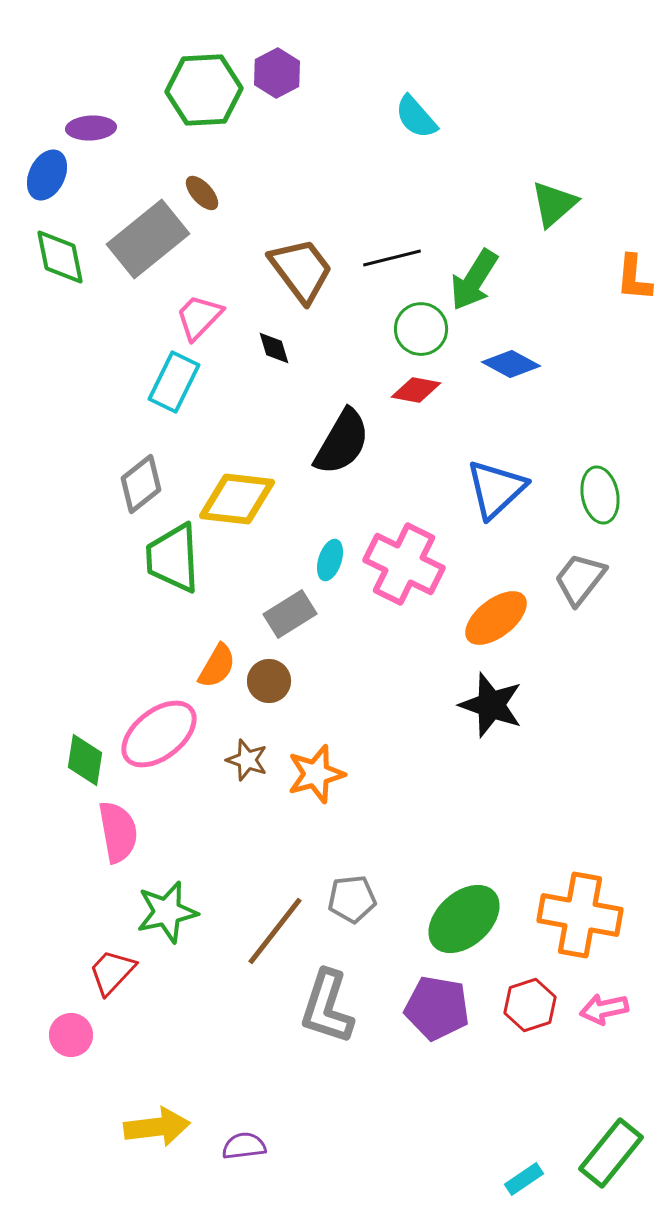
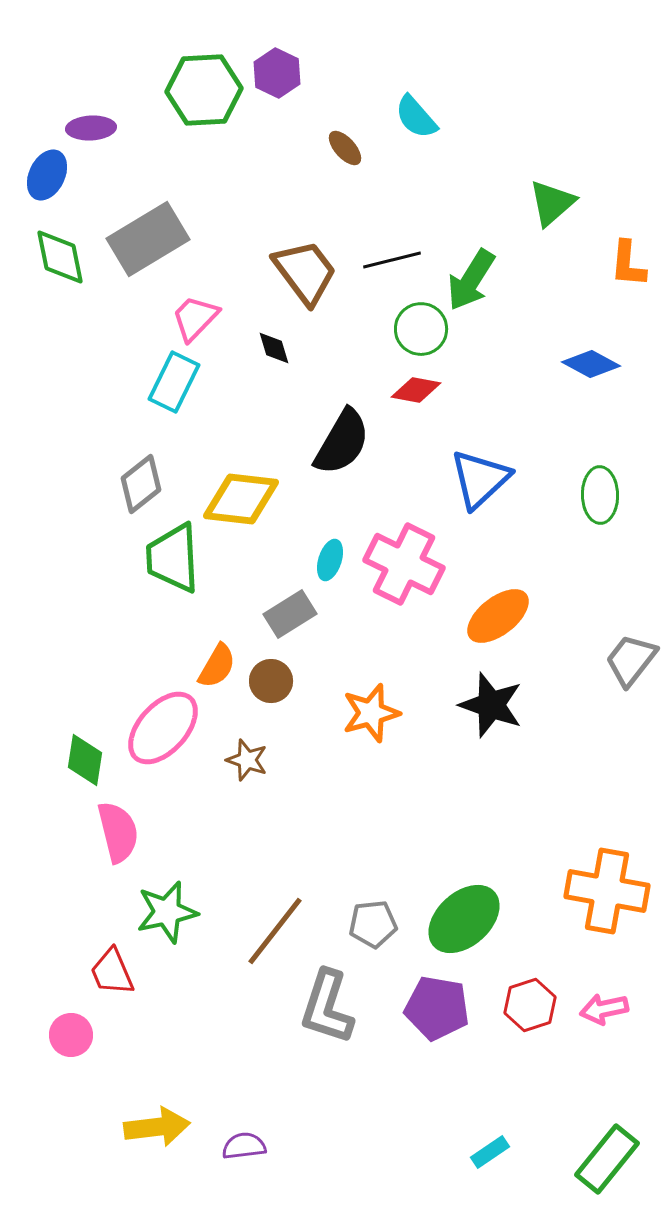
purple hexagon at (277, 73): rotated 6 degrees counterclockwise
brown ellipse at (202, 193): moved 143 px right, 45 px up
green triangle at (554, 204): moved 2 px left, 1 px up
gray rectangle at (148, 239): rotated 8 degrees clockwise
black line at (392, 258): moved 2 px down
brown trapezoid at (301, 270): moved 4 px right, 2 px down
orange L-shape at (634, 278): moved 6 px left, 14 px up
green arrow at (474, 280): moved 3 px left
pink trapezoid at (199, 317): moved 4 px left, 1 px down
blue diamond at (511, 364): moved 80 px right
blue triangle at (496, 489): moved 16 px left, 10 px up
green ellipse at (600, 495): rotated 10 degrees clockwise
yellow diamond at (237, 499): moved 4 px right
gray trapezoid at (580, 579): moved 51 px right, 81 px down
orange ellipse at (496, 618): moved 2 px right, 2 px up
brown circle at (269, 681): moved 2 px right
pink ellipse at (159, 734): moved 4 px right, 6 px up; rotated 10 degrees counterclockwise
orange star at (316, 774): moved 55 px right, 61 px up
pink semicircle at (118, 832): rotated 4 degrees counterclockwise
gray pentagon at (352, 899): moved 21 px right, 25 px down
orange cross at (580, 915): moved 27 px right, 24 px up
red trapezoid at (112, 972): rotated 66 degrees counterclockwise
green rectangle at (611, 1153): moved 4 px left, 6 px down
cyan rectangle at (524, 1179): moved 34 px left, 27 px up
